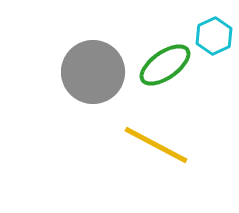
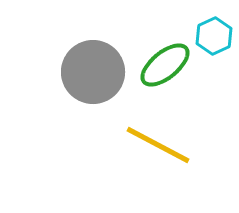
green ellipse: rotated 4 degrees counterclockwise
yellow line: moved 2 px right
